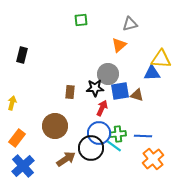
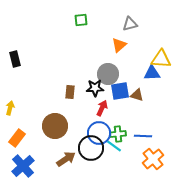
black rectangle: moved 7 px left, 4 px down; rotated 28 degrees counterclockwise
yellow arrow: moved 2 px left, 5 px down
